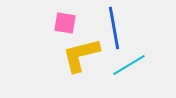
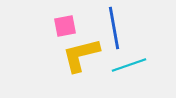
pink square: moved 3 px down; rotated 20 degrees counterclockwise
cyan line: rotated 12 degrees clockwise
